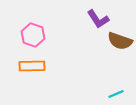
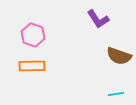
brown semicircle: moved 1 px left, 15 px down
cyan line: rotated 14 degrees clockwise
